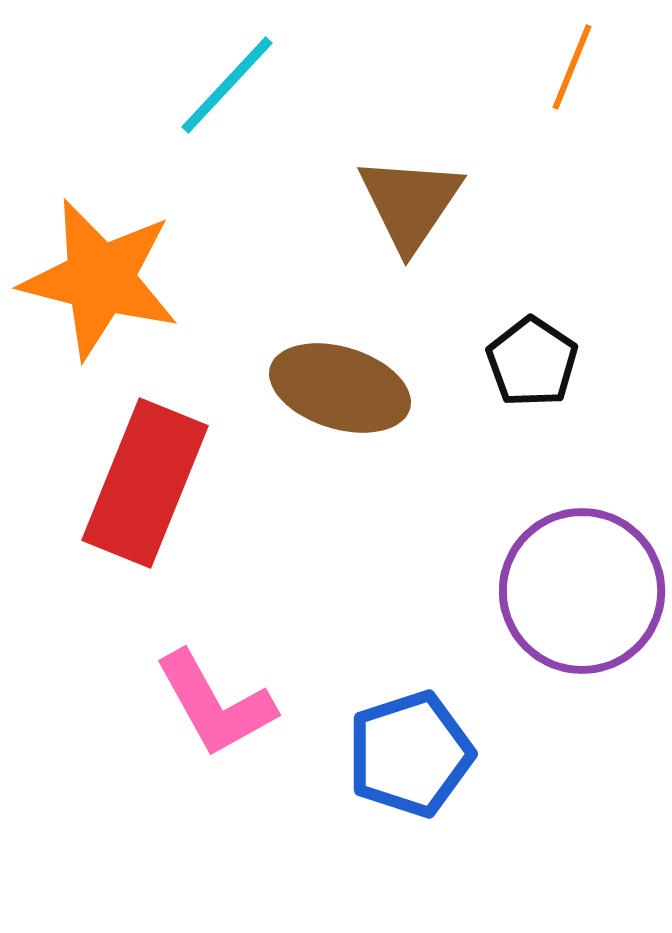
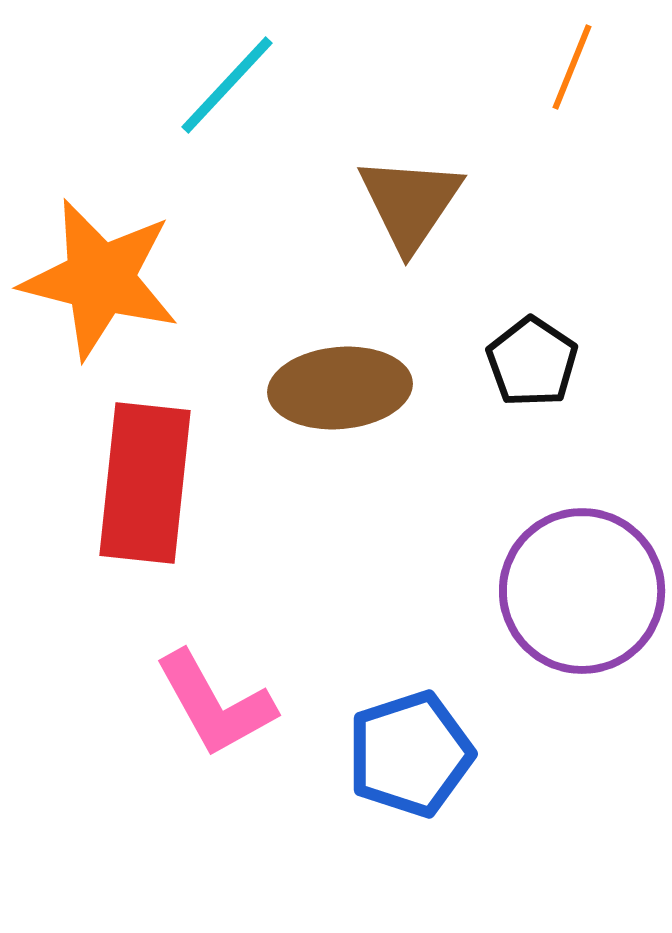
brown ellipse: rotated 22 degrees counterclockwise
red rectangle: rotated 16 degrees counterclockwise
